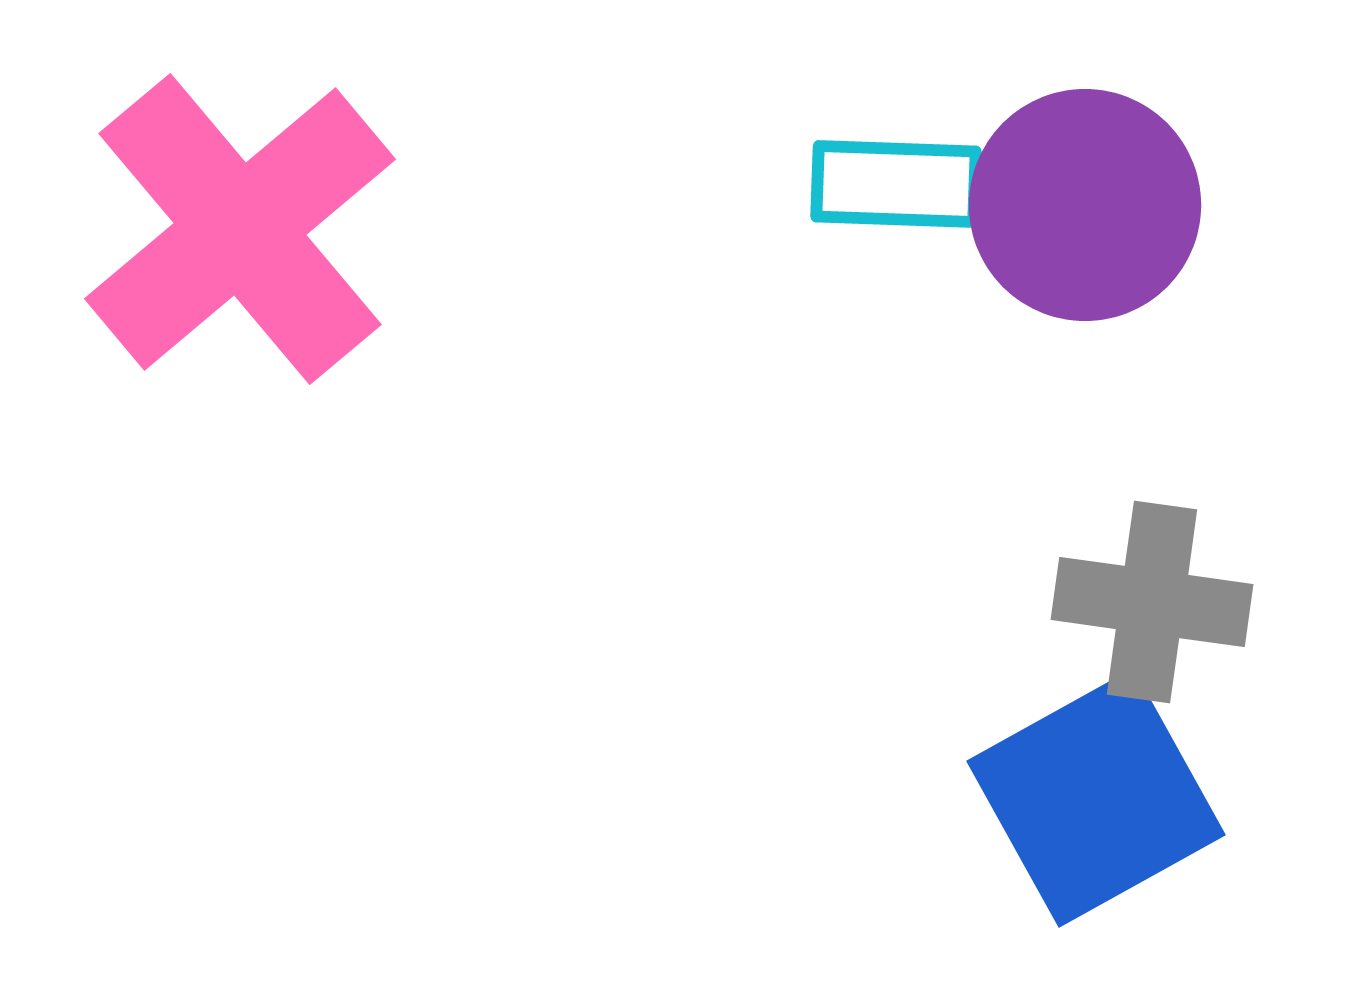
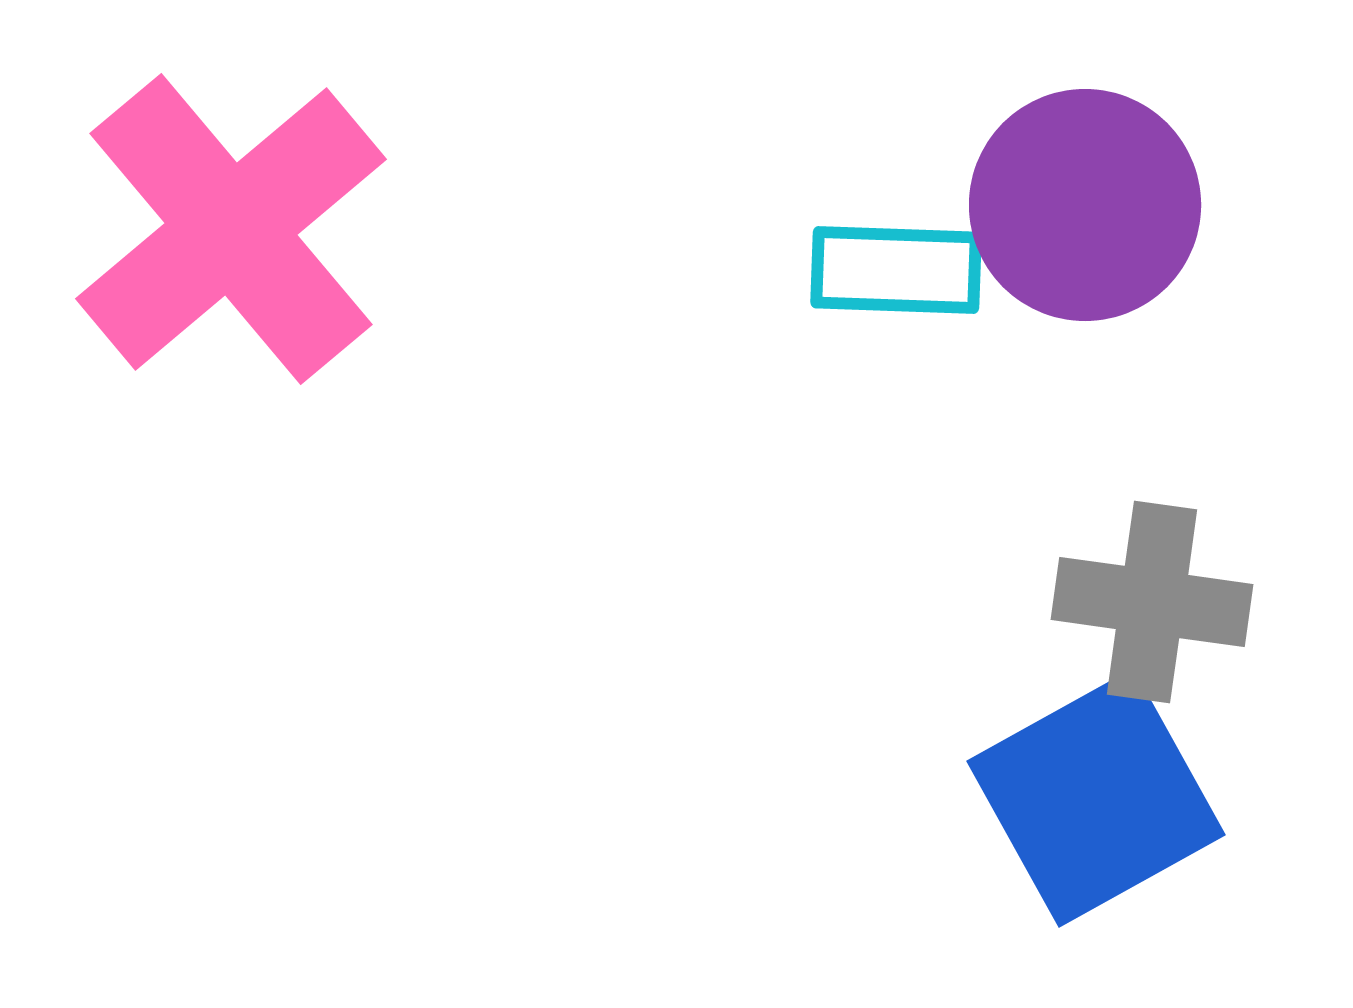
cyan rectangle: moved 86 px down
pink cross: moved 9 px left
